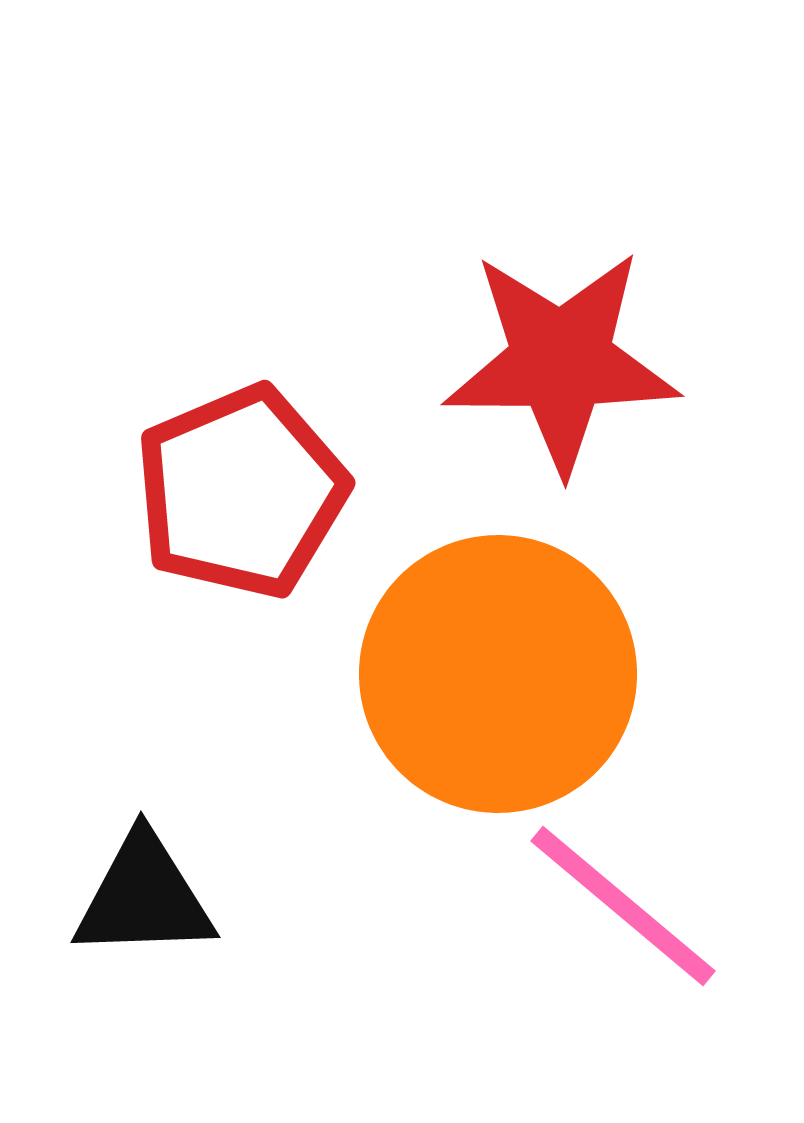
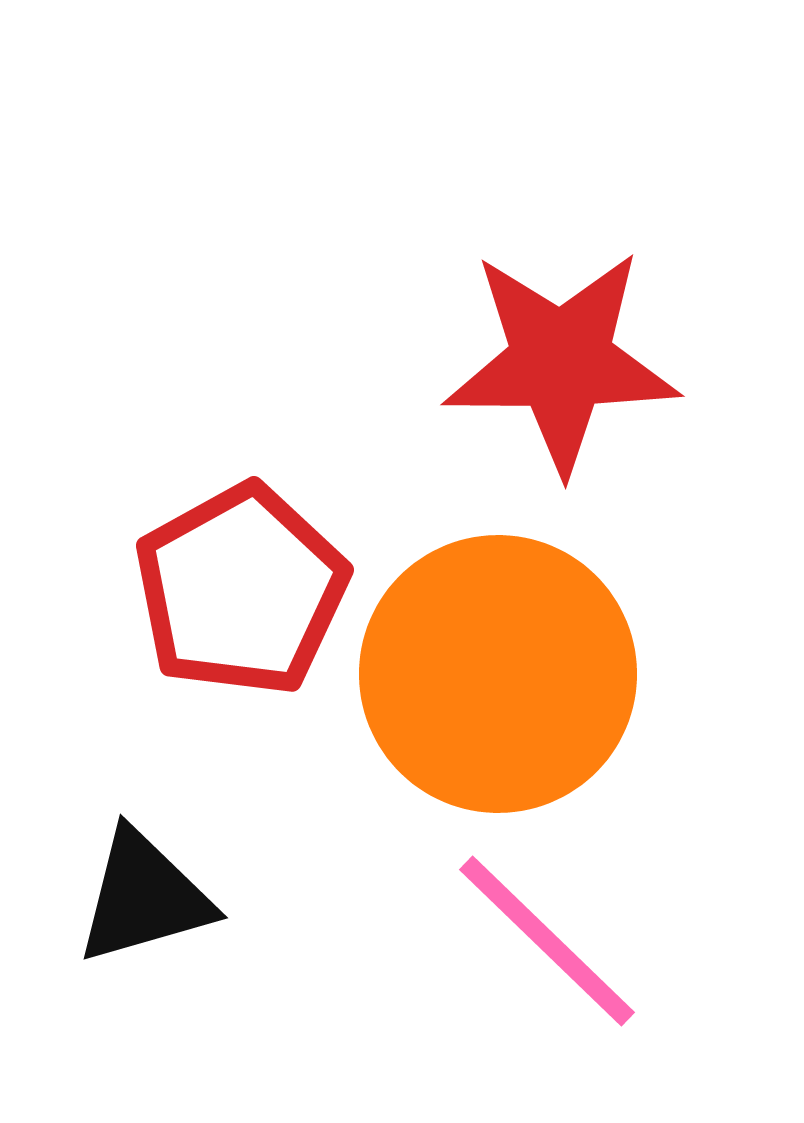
red pentagon: moved 98 px down; rotated 6 degrees counterclockwise
black triangle: rotated 14 degrees counterclockwise
pink line: moved 76 px left, 35 px down; rotated 4 degrees clockwise
